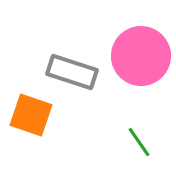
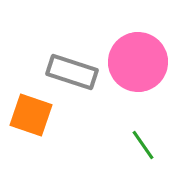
pink circle: moved 3 px left, 6 px down
green line: moved 4 px right, 3 px down
